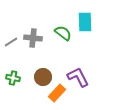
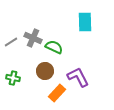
green semicircle: moved 9 px left, 14 px down; rotated 12 degrees counterclockwise
gray cross: rotated 18 degrees clockwise
brown circle: moved 2 px right, 6 px up
